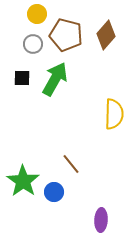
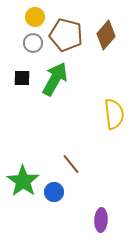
yellow circle: moved 2 px left, 3 px down
gray circle: moved 1 px up
yellow semicircle: rotated 8 degrees counterclockwise
